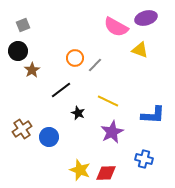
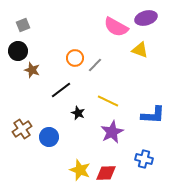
brown star: rotated 21 degrees counterclockwise
